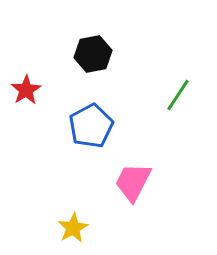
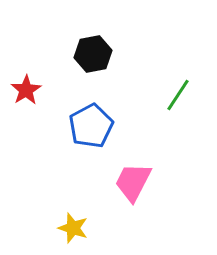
yellow star: rotated 24 degrees counterclockwise
